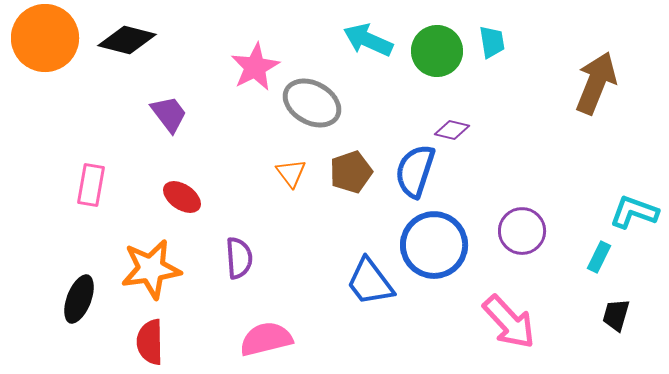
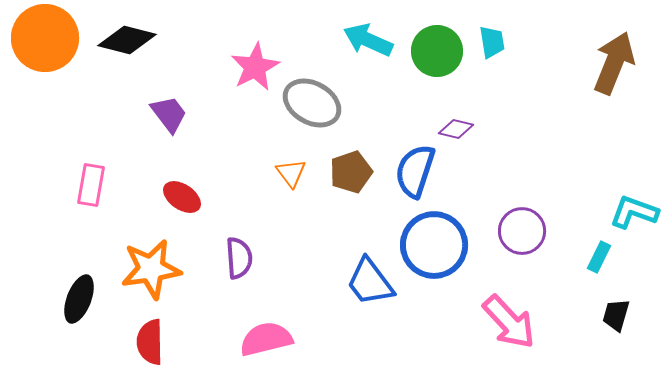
brown arrow: moved 18 px right, 20 px up
purple diamond: moved 4 px right, 1 px up
